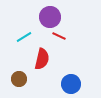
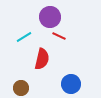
brown circle: moved 2 px right, 9 px down
